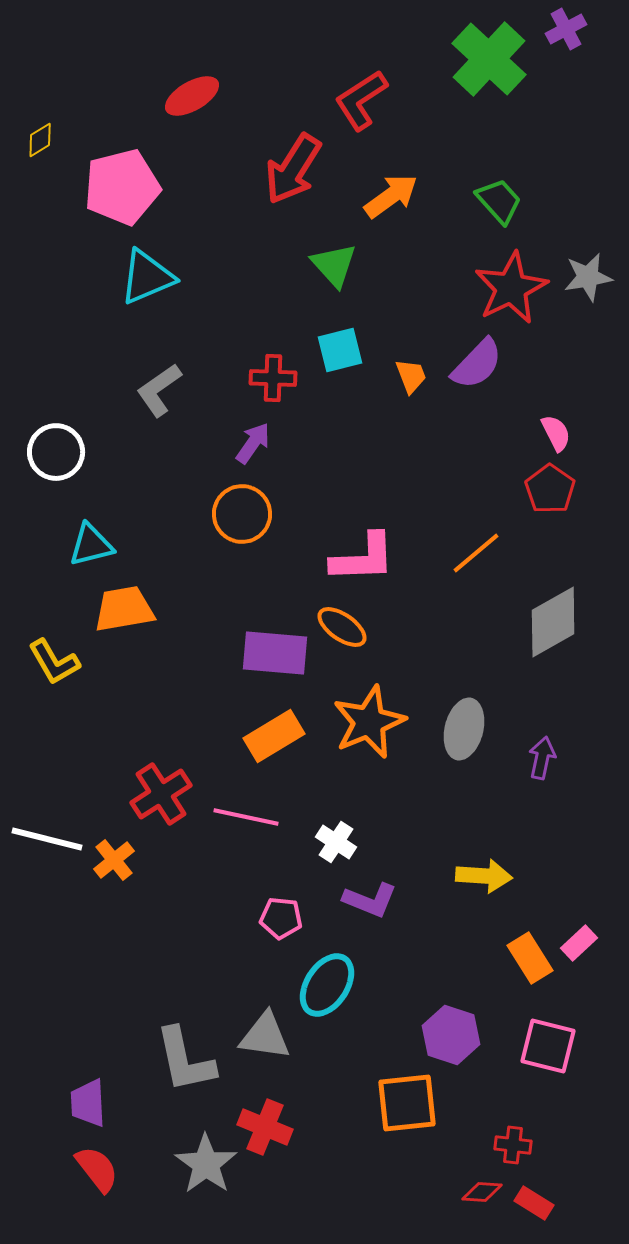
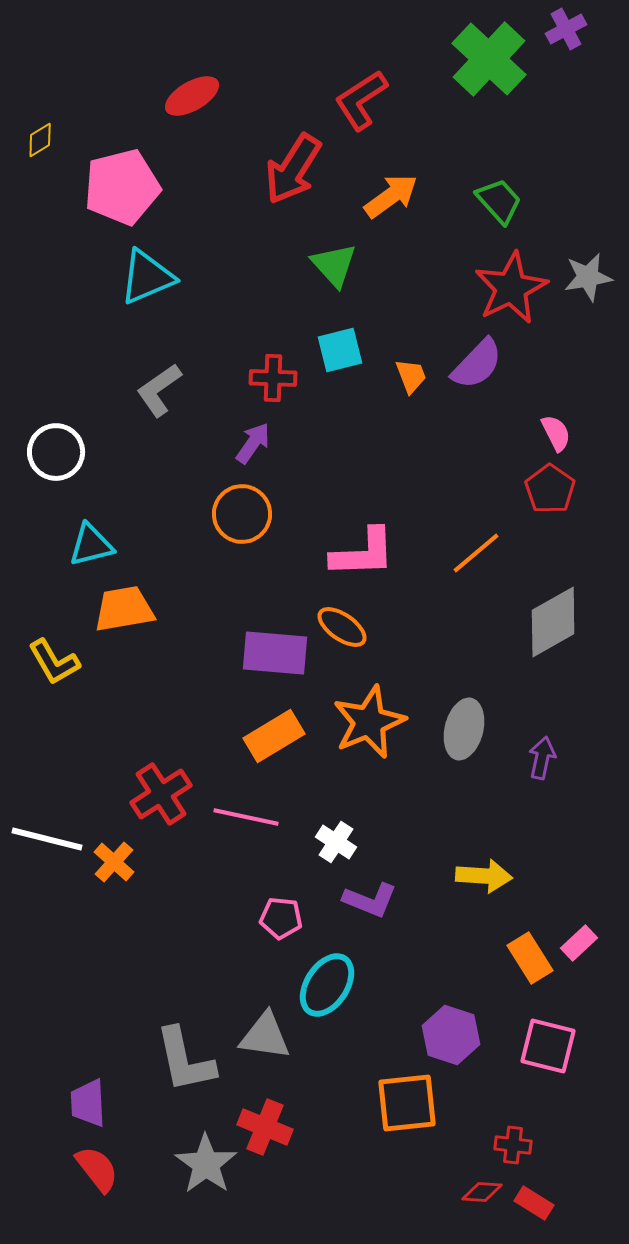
pink L-shape at (363, 558): moved 5 px up
orange cross at (114, 860): moved 2 px down; rotated 9 degrees counterclockwise
